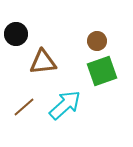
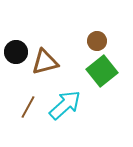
black circle: moved 18 px down
brown triangle: moved 2 px right; rotated 8 degrees counterclockwise
green square: rotated 20 degrees counterclockwise
brown line: moved 4 px right; rotated 20 degrees counterclockwise
